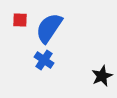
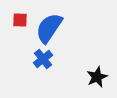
blue cross: moved 1 px left, 1 px up; rotated 18 degrees clockwise
black star: moved 5 px left, 1 px down
